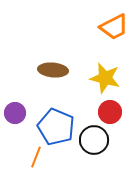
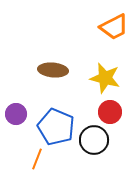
purple circle: moved 1 px right, 1 px down
orange line: moved 1 px right, 2 px down
